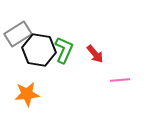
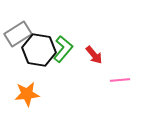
green L-shape: moved 1 px left, 1 px up; rotated 16 degrees clockwise
red arrow: moved 1 px left, 1 px down
